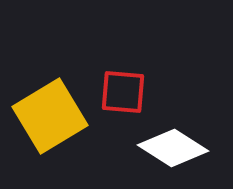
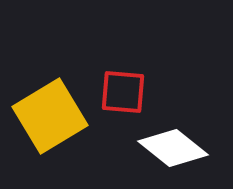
white diamond: rotated 6 degrees clockwise
